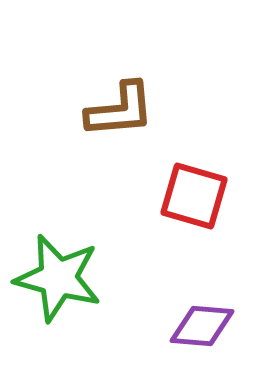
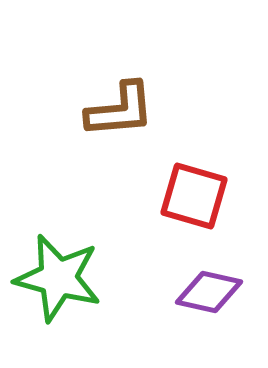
purple diamond: moved 7 px right, 34 px up; rotated 8 degrees clockwise
